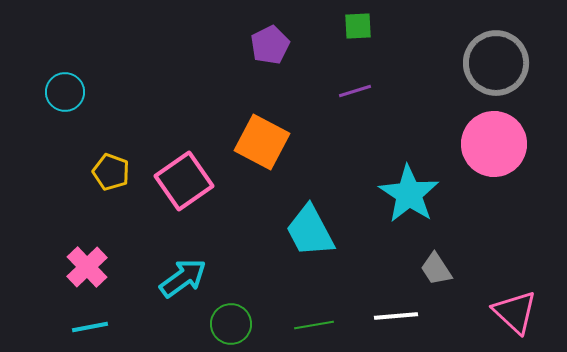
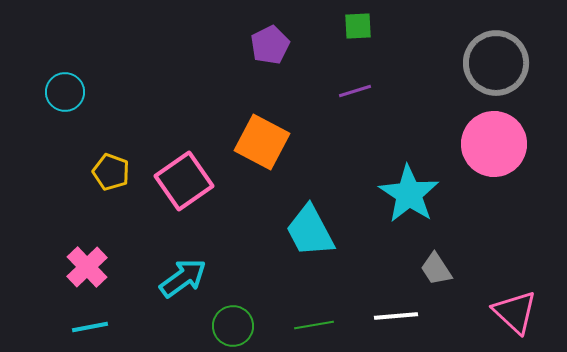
green circle: moved 2 px right, 2 px down
